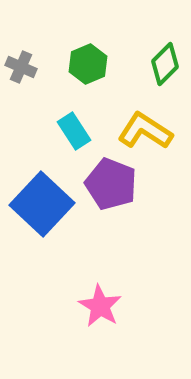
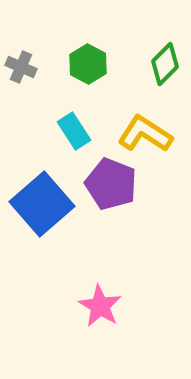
green hexagon: rotated 9 degrees counterclockwise
yellow L-shape: moved 3 px down
blue square: rotated 6 degrees clockwise
